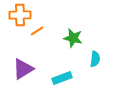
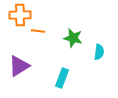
orange line: moved 1 px right; rotated 40 degrees clockwise
cyan semicircle: moved 4 px right, 7 px up
purple triangle: moved 4 px left, 3 px up
cyan rectangle: rotated 48 degrees counterclockwise
